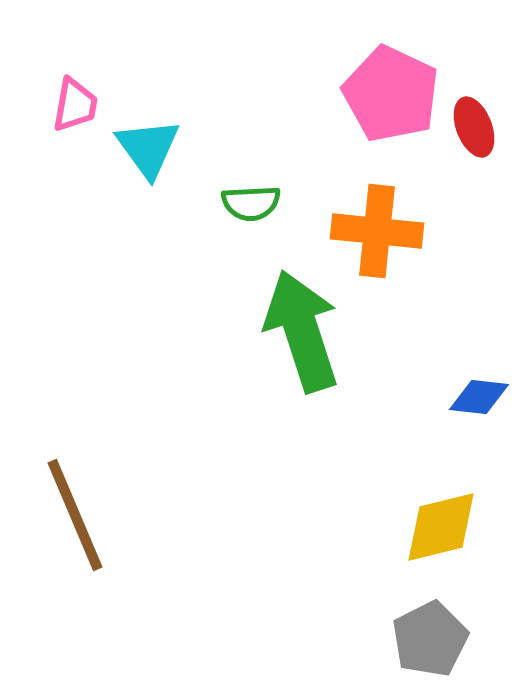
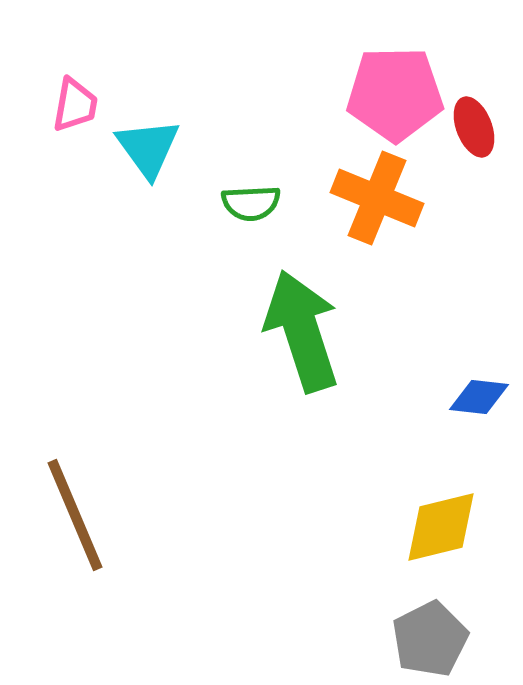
pink pentagon: moved 4 px right; rotated 26 degrees counterclockwise
orange cross: moved 33 px up; rotated 16 degrees clockwise
